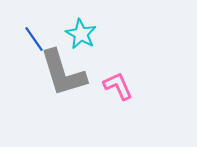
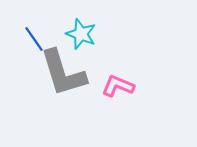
cyan star: rotated 8 degrees counterclockwise
pink L-shape: rotated 44 degrees counterclockwise
